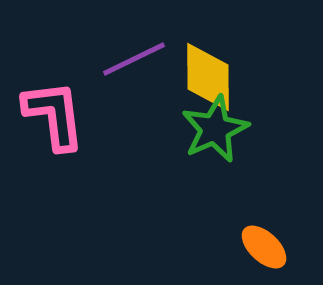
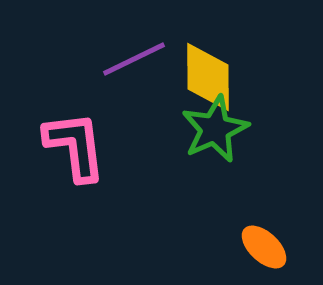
pink L-shape: moved 21 px right, 31 px down
